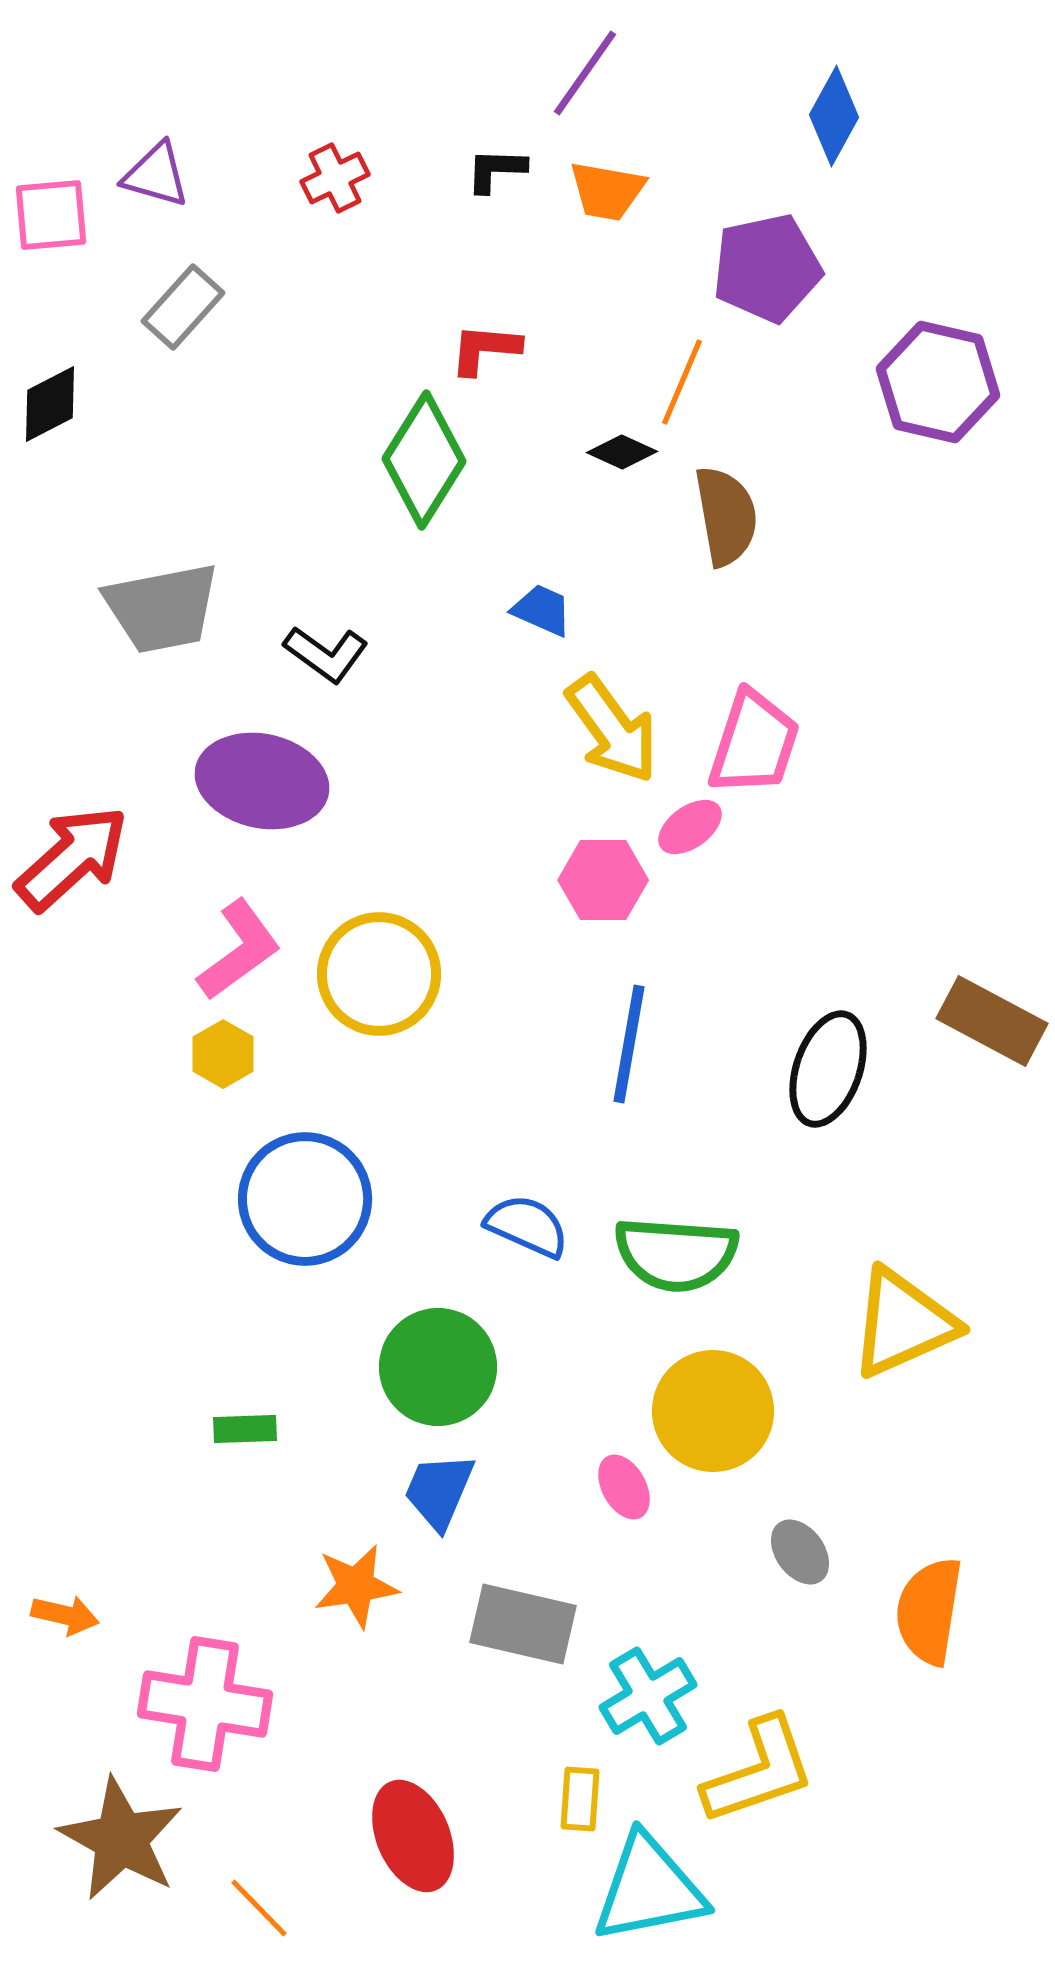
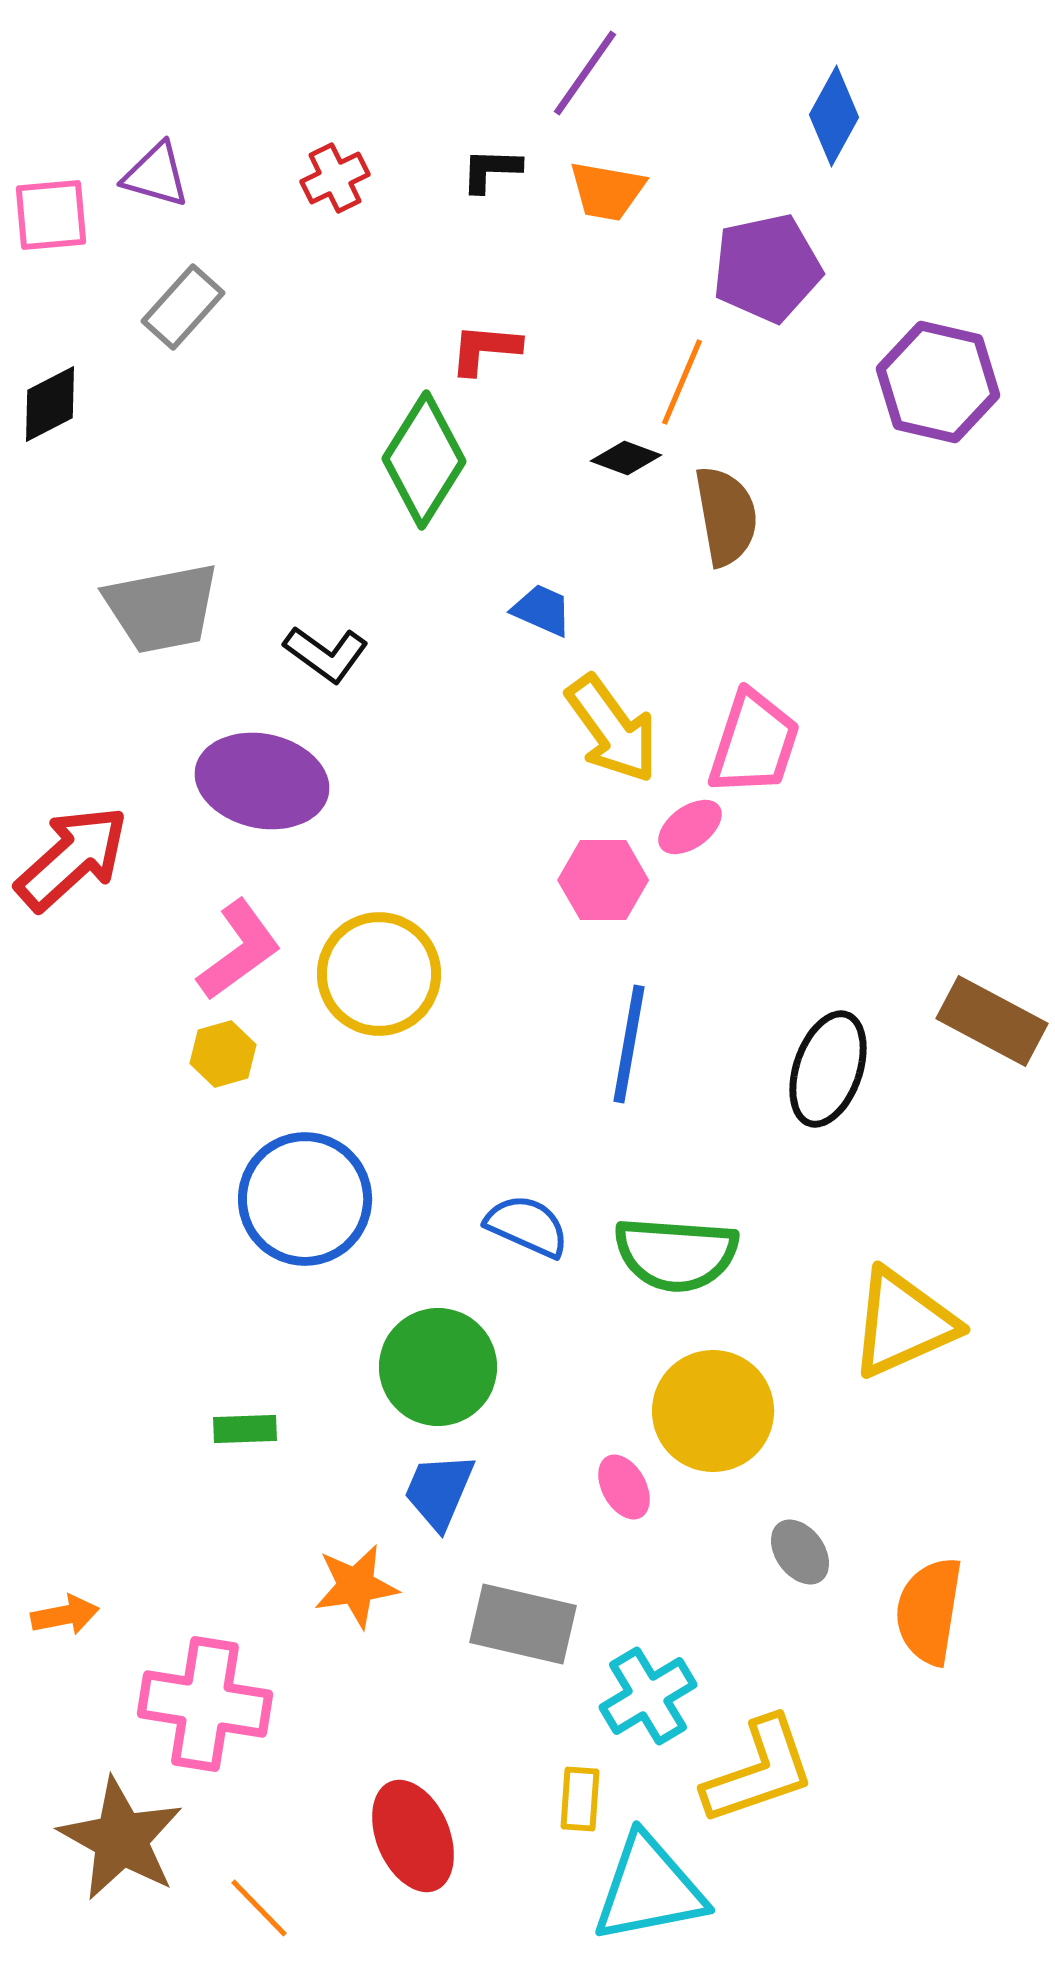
black L-shape at (496, 170): moved 5 px left
black diamond at (622, 452): moved 4 px right, 6 px down; rotated 4 degrees counterclockwise
yellow hexagon at (223, 1054): rotated 14 degrees clockwise
orange arrow at (65, 1615): rotated 24 degrees counterclockwise
